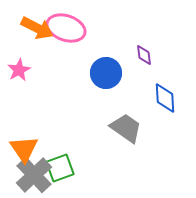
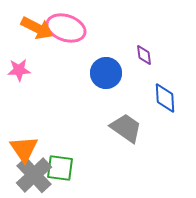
pink star: rotated 25 degrees clockwise
green square: rotated 28 degrees clockwise
